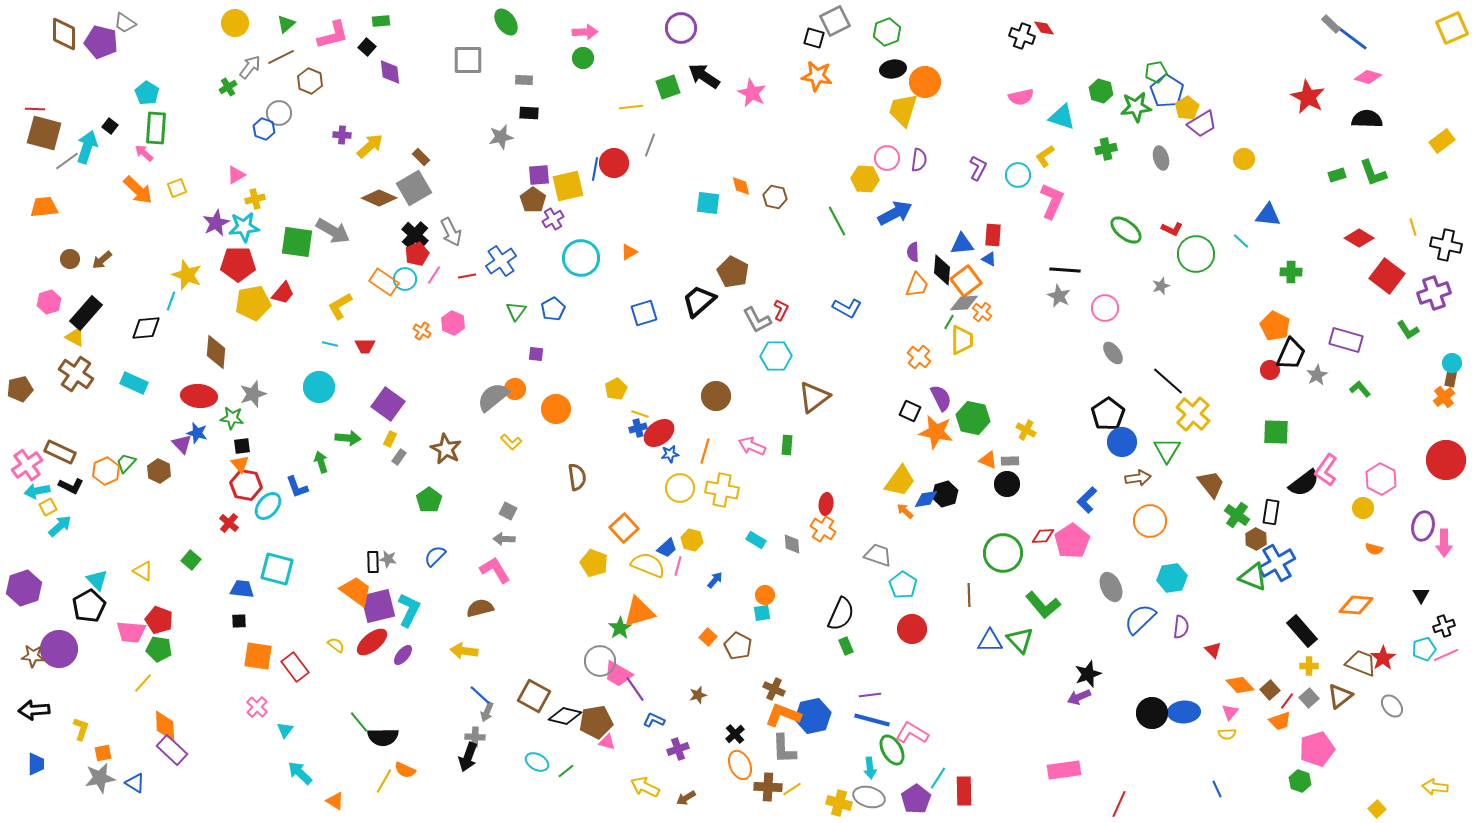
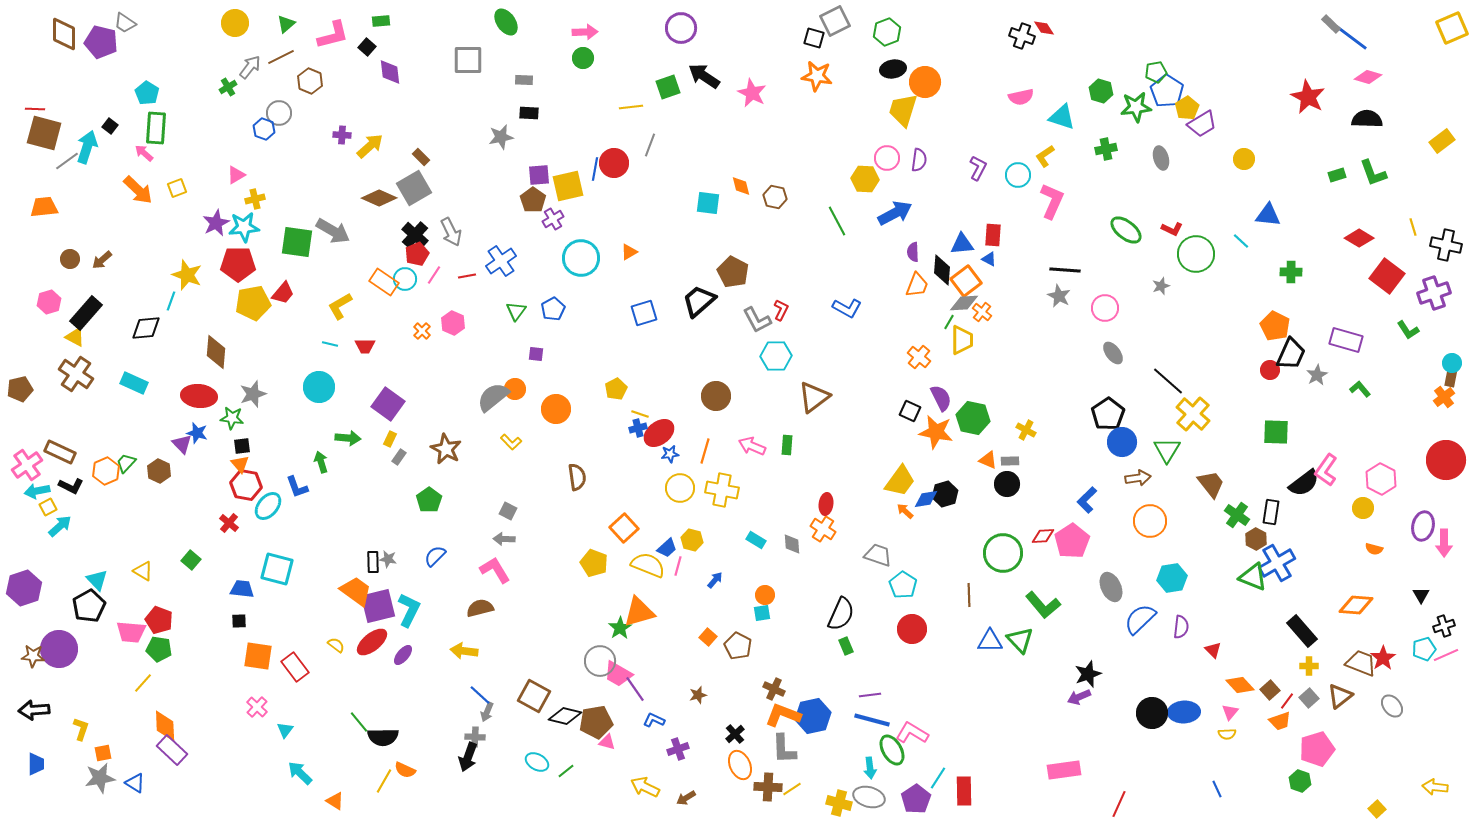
orange cross at (422, 331): rotated 12 degrees clockwise
